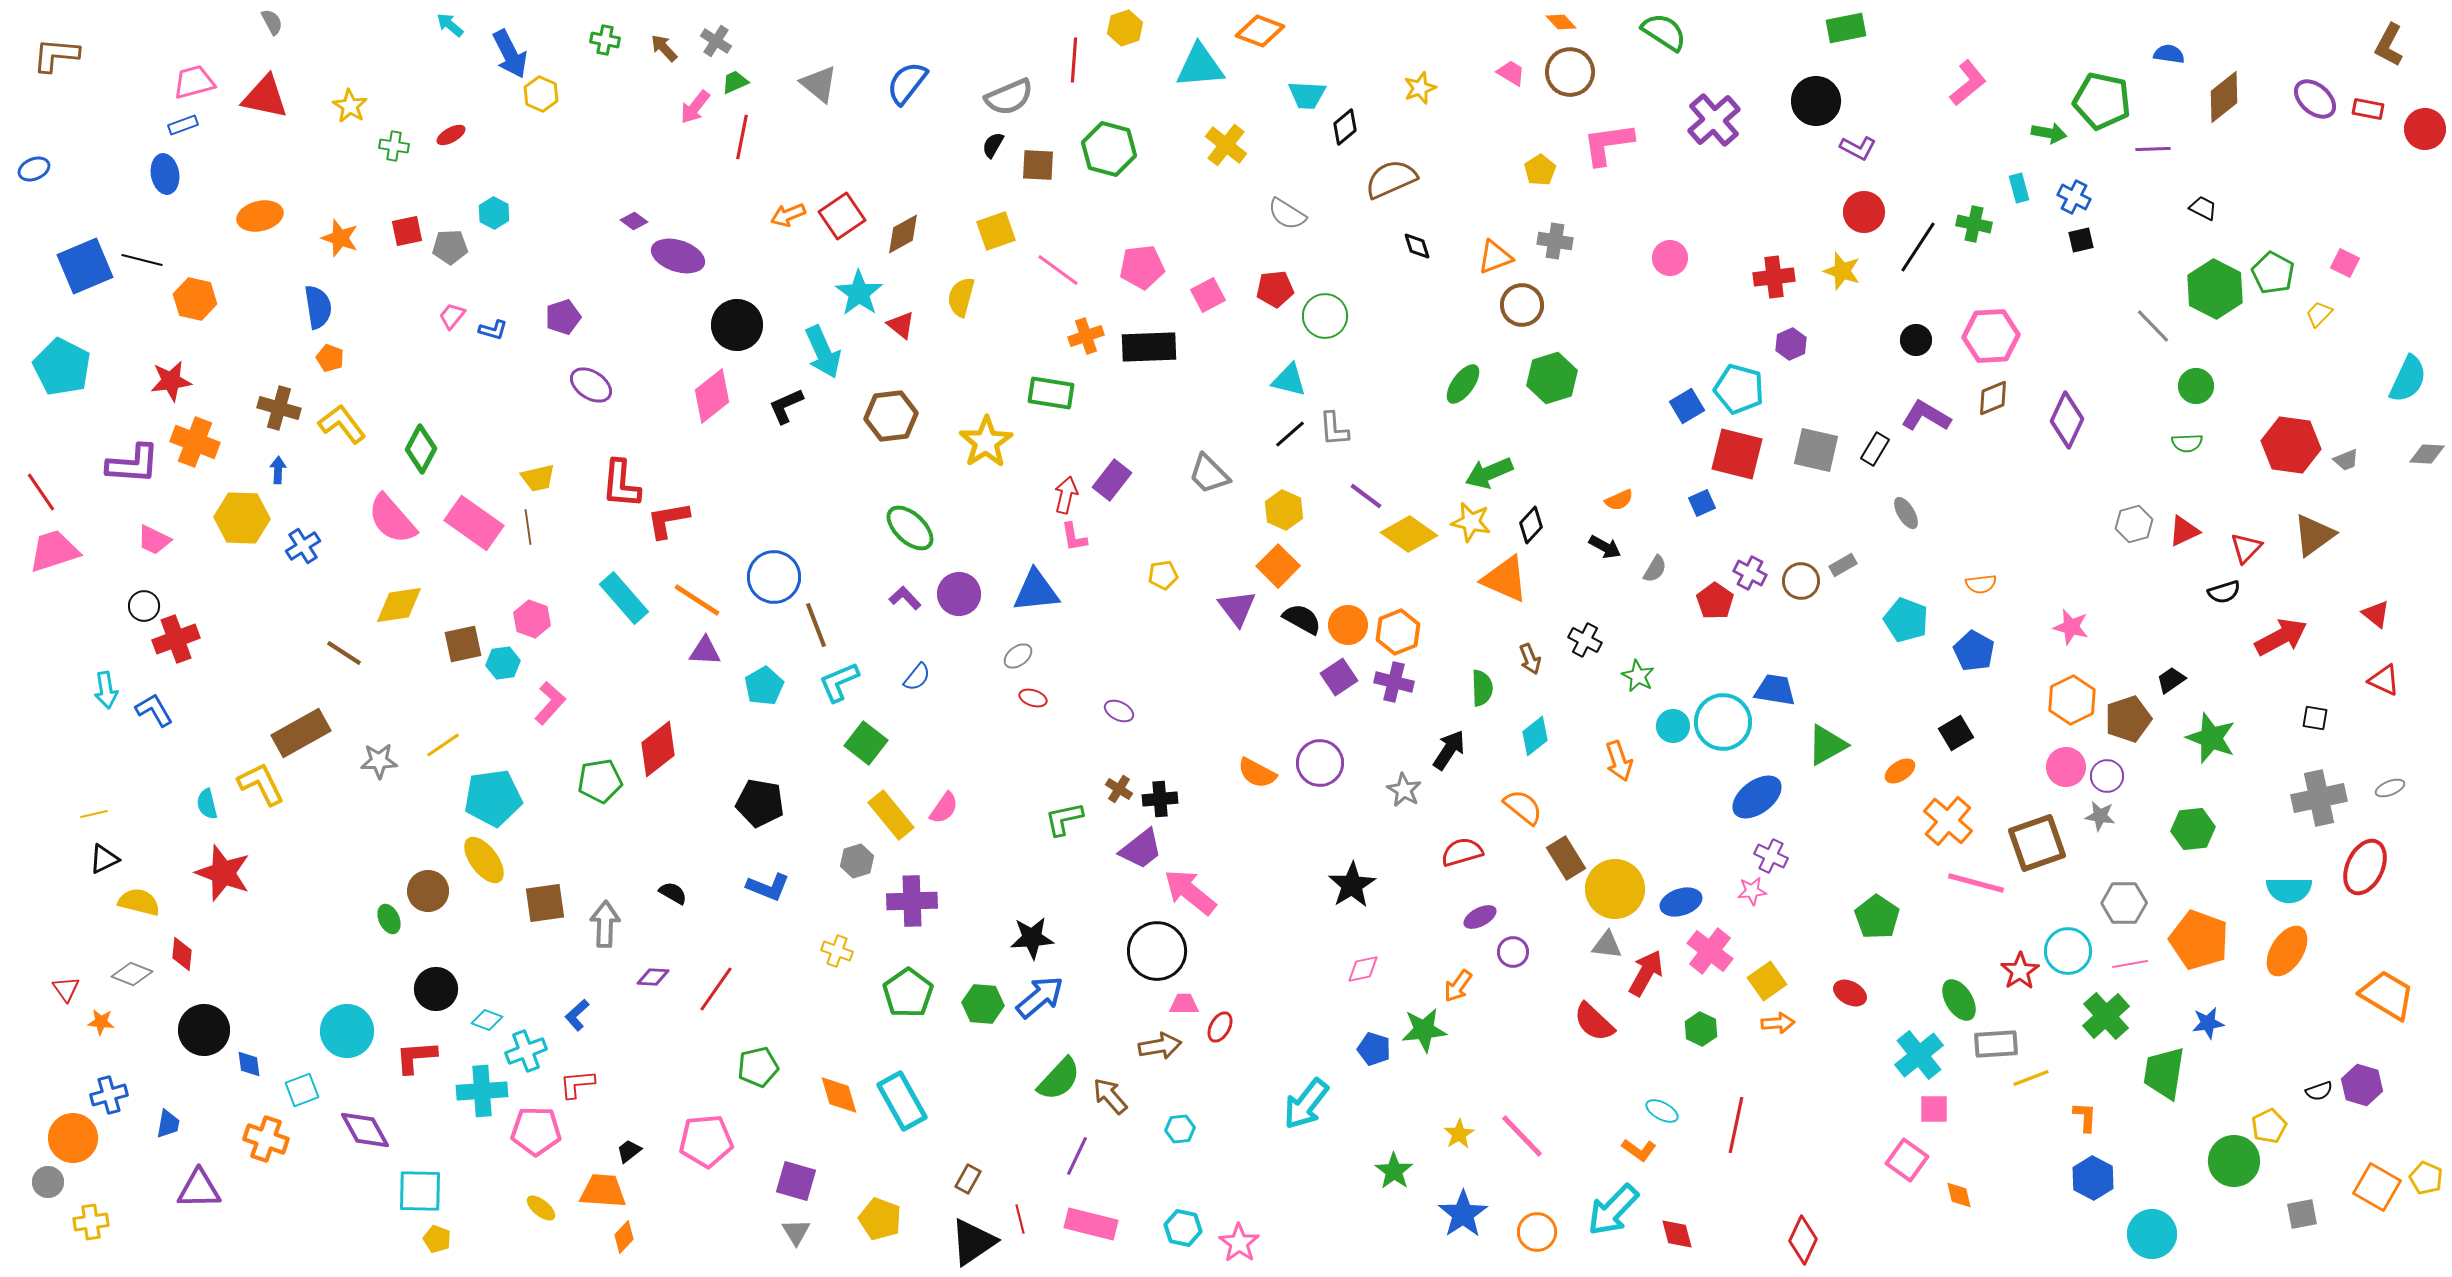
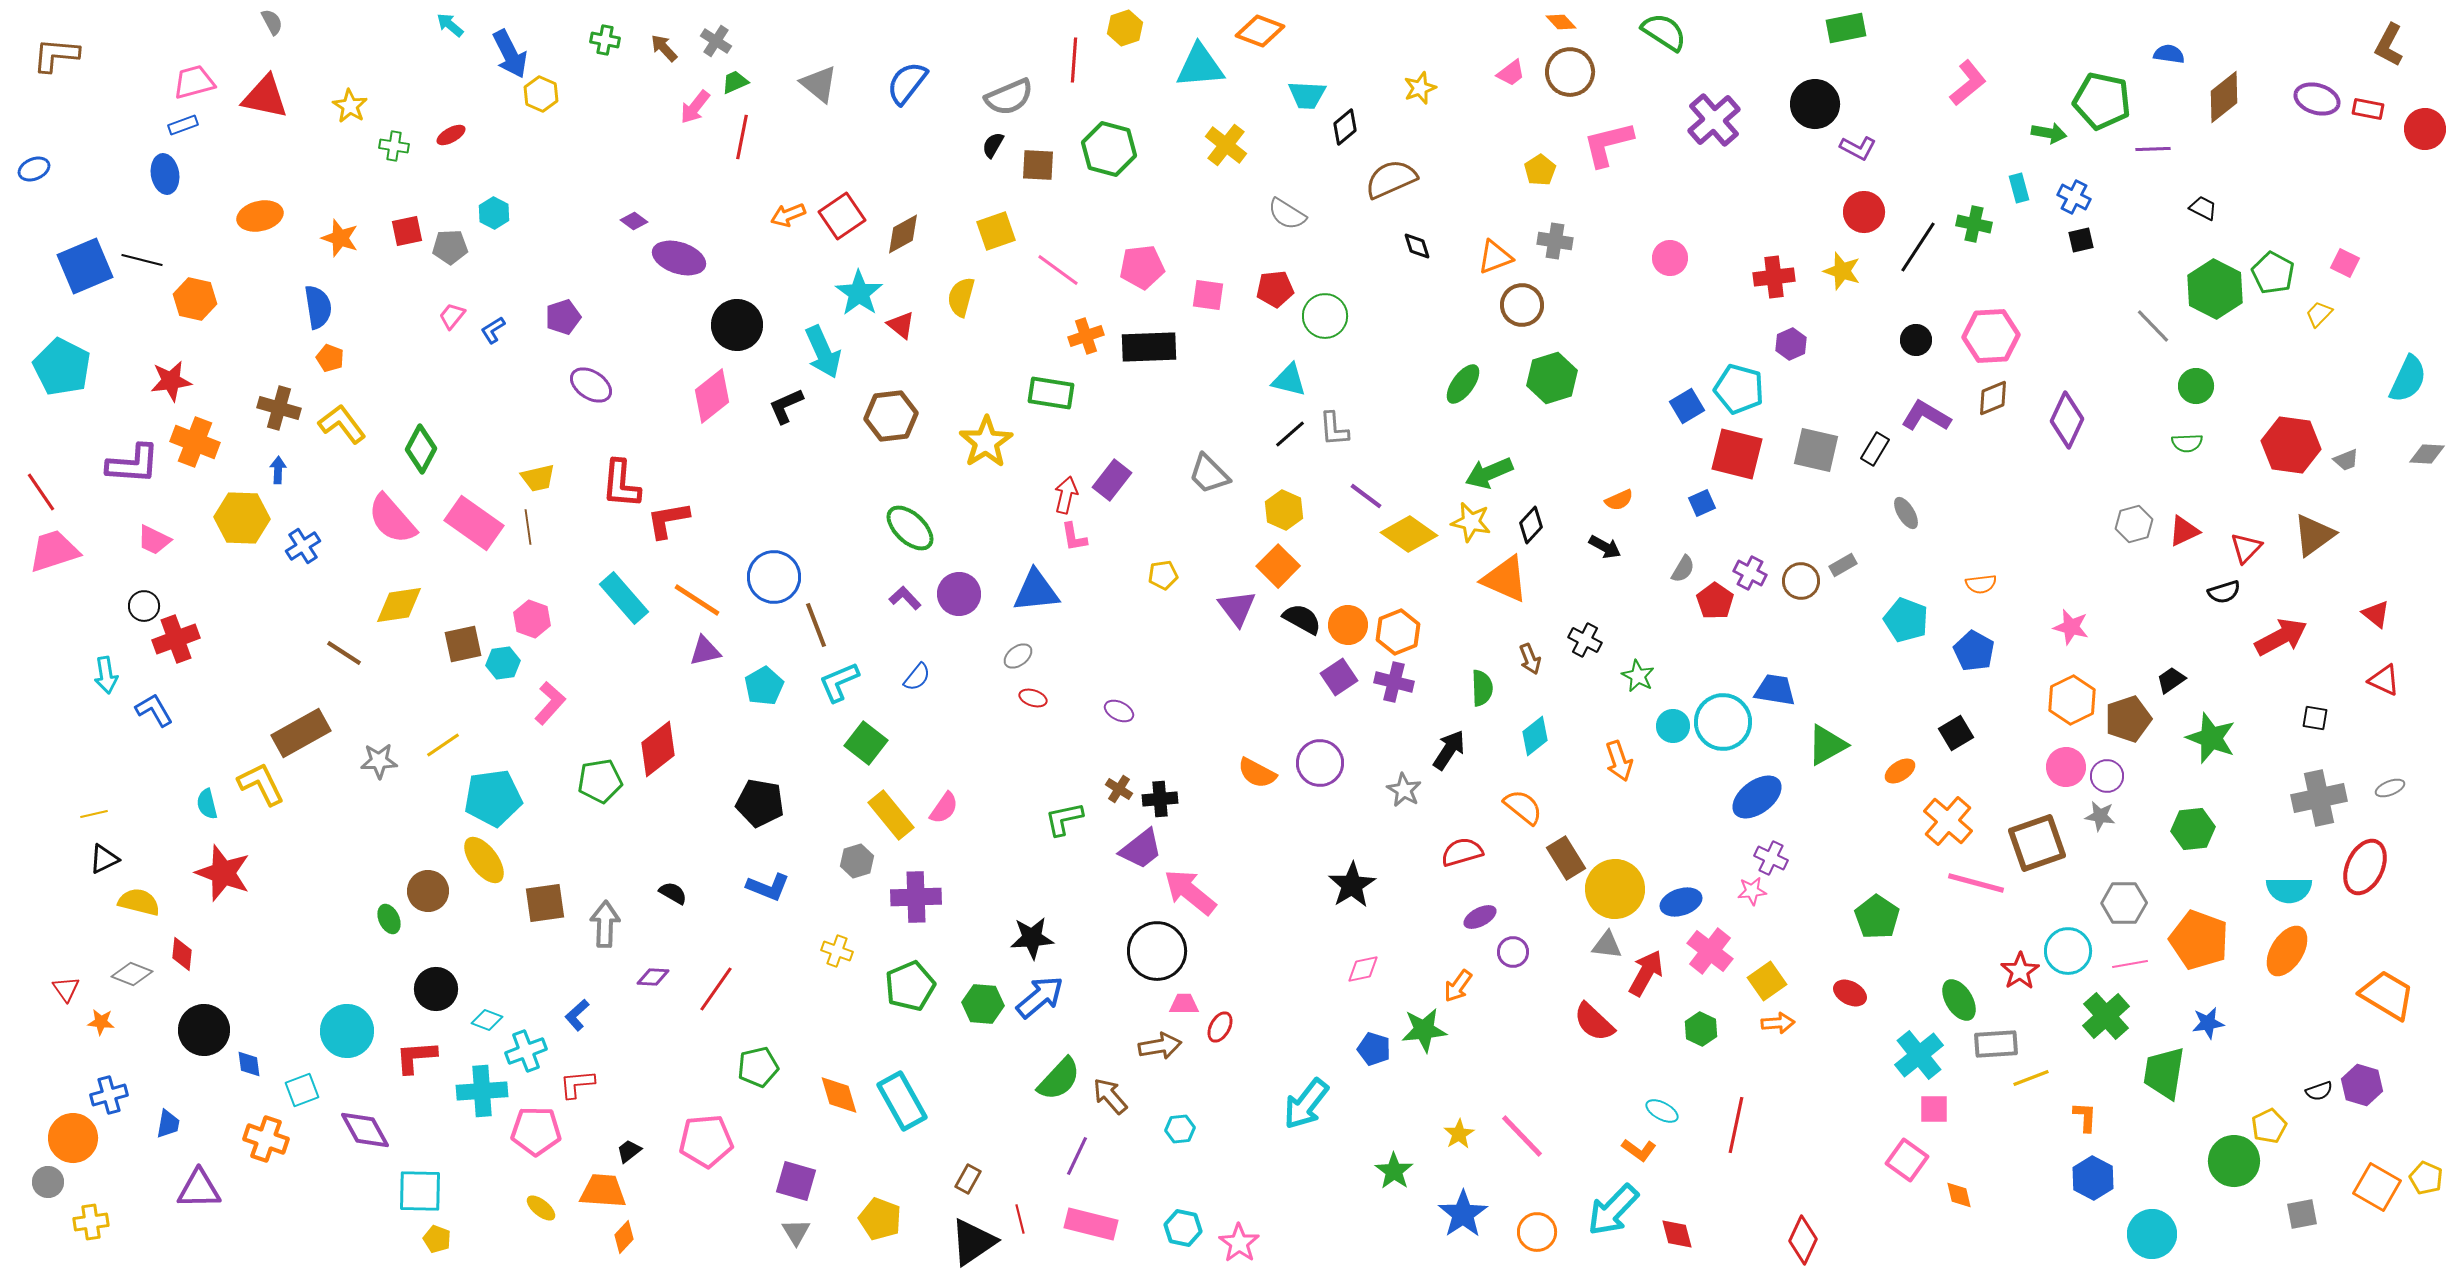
pink trapezoid at (1511, 73): rotated 112 degrees clockwise
purple ellipse at (2315, 99): moved 2 px right; rotated 24 degrees counterclockwise
black circle at (1816, 101): moved 1 px left, 3 px down
pink L-shape at (1608, 144): rotated 6 degrees counterclockwise
purple ellipse at (678, 256): moved 1 px right, 2 px down
pink square at (1208, 295): rotated 36 degrees clockwise
blue L-shape at (493, 330): rotated 132 degrees clockwise
gray semicircle at (1655, 569): moved 28 px right
purple triangle at (705, 651): rotated 16 degrees counterclockwise
cyan arrow at (106, 690): moved 15 px up
purple cross at (1771, 856): moved 2 px down
purple cross at (912, 901): moved 4 px right, 4 px up
green pentagon at (908, 993): moved 2 px right, 7 px up; rotated 12 degrees clockwise
